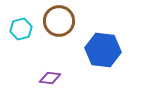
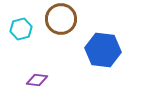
brown circle: moved 2 px right, 2 px up
purple diamond: moved 13 px left, 2 px down
